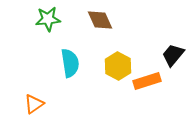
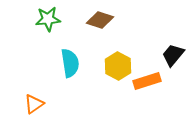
brown diamond: rotated 48 degrees counterclockwise
